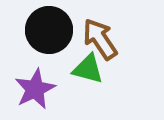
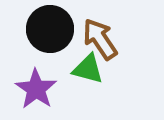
black circle: moved 1 px right, 1 px up
purple star: moved 1 px right; rotated 12 degrees counterclockwise
